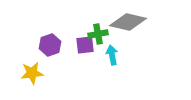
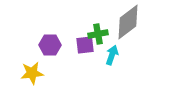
gray diamond: rotated 51 degrees counterclockwise
purple hexagon: rotated 20 degrees clockwise
cyan arrow: rotated 30 degrees clockwise
